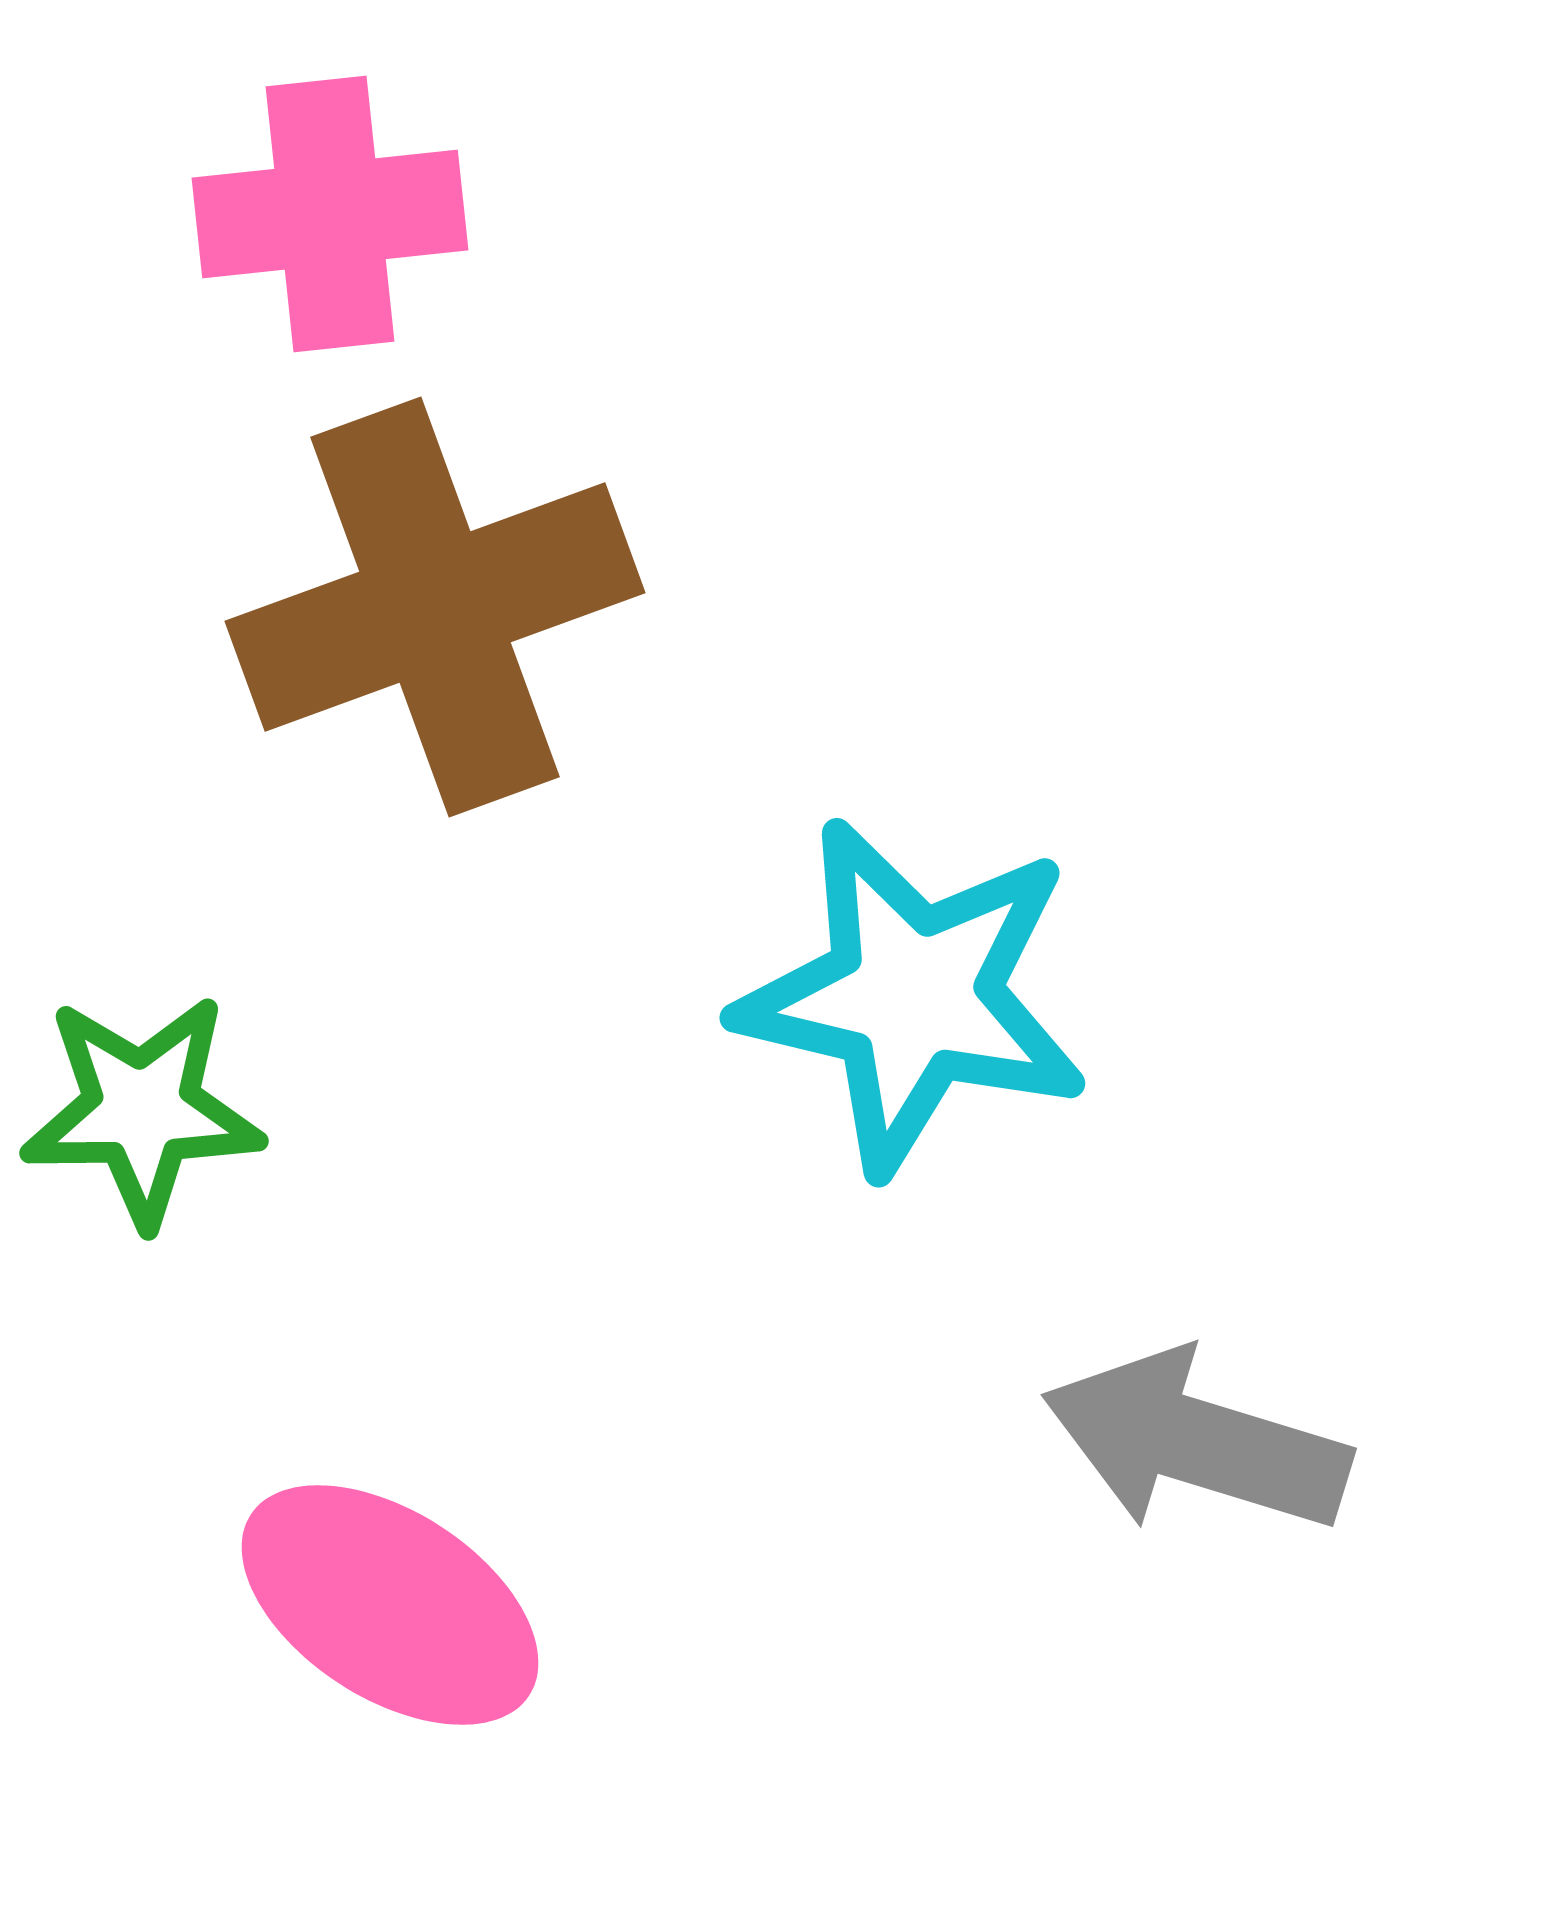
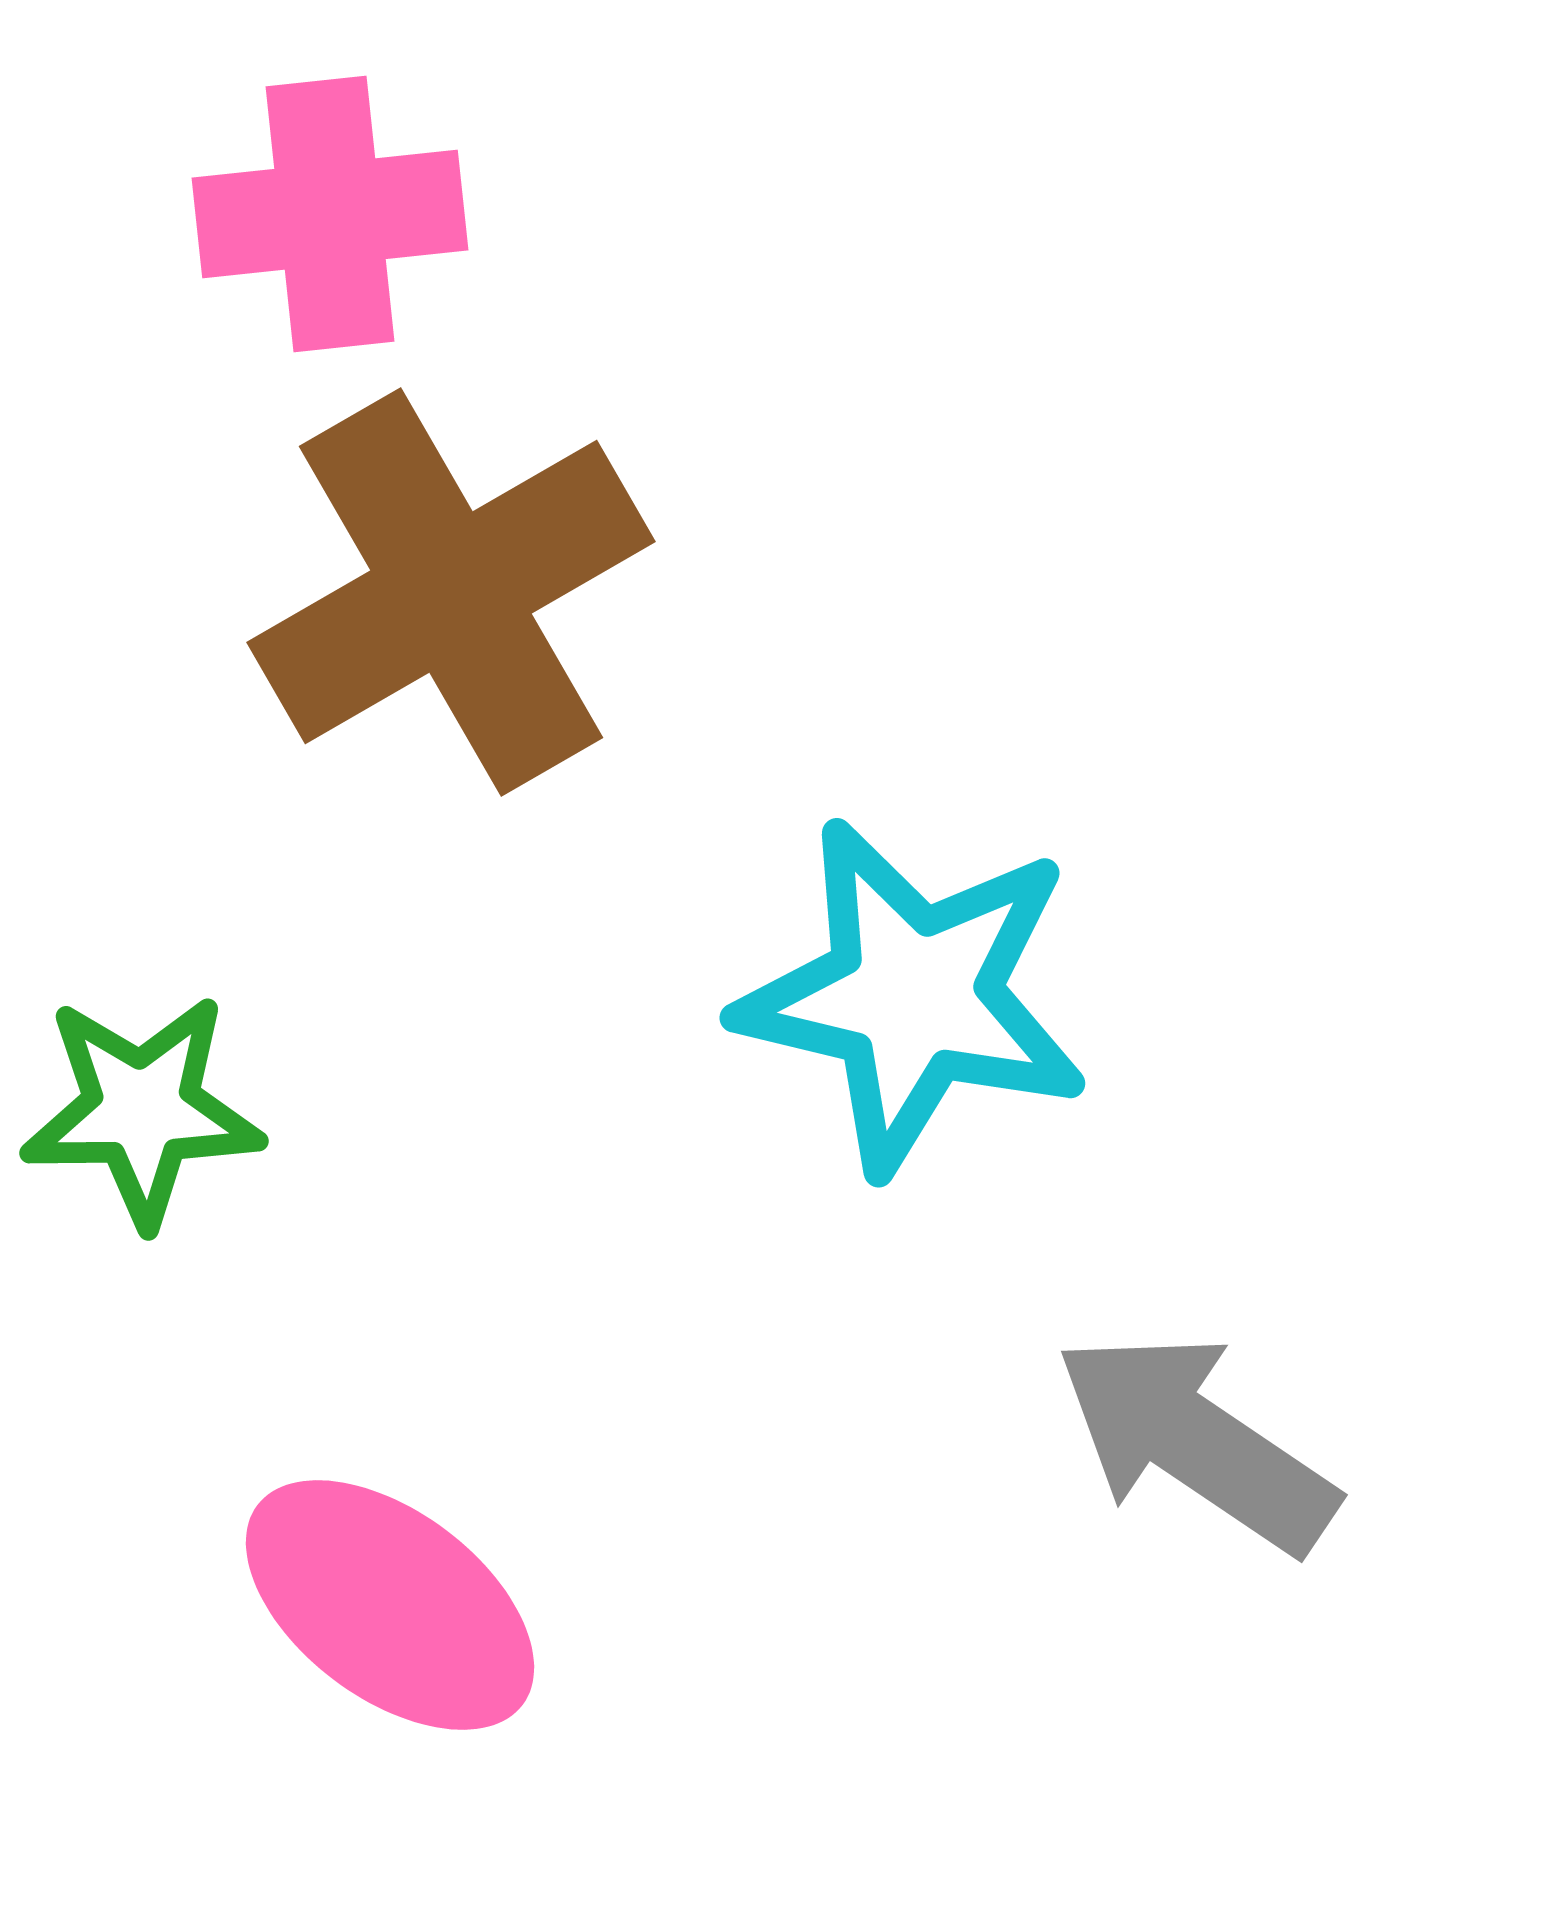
brown cross: moved 16 px right, 15 px up; rotated 10 degrees counterclockwise
gray arrow: rotated 17 degrees clockwise
pink ellipse: rotated 4 degrees clockwise
